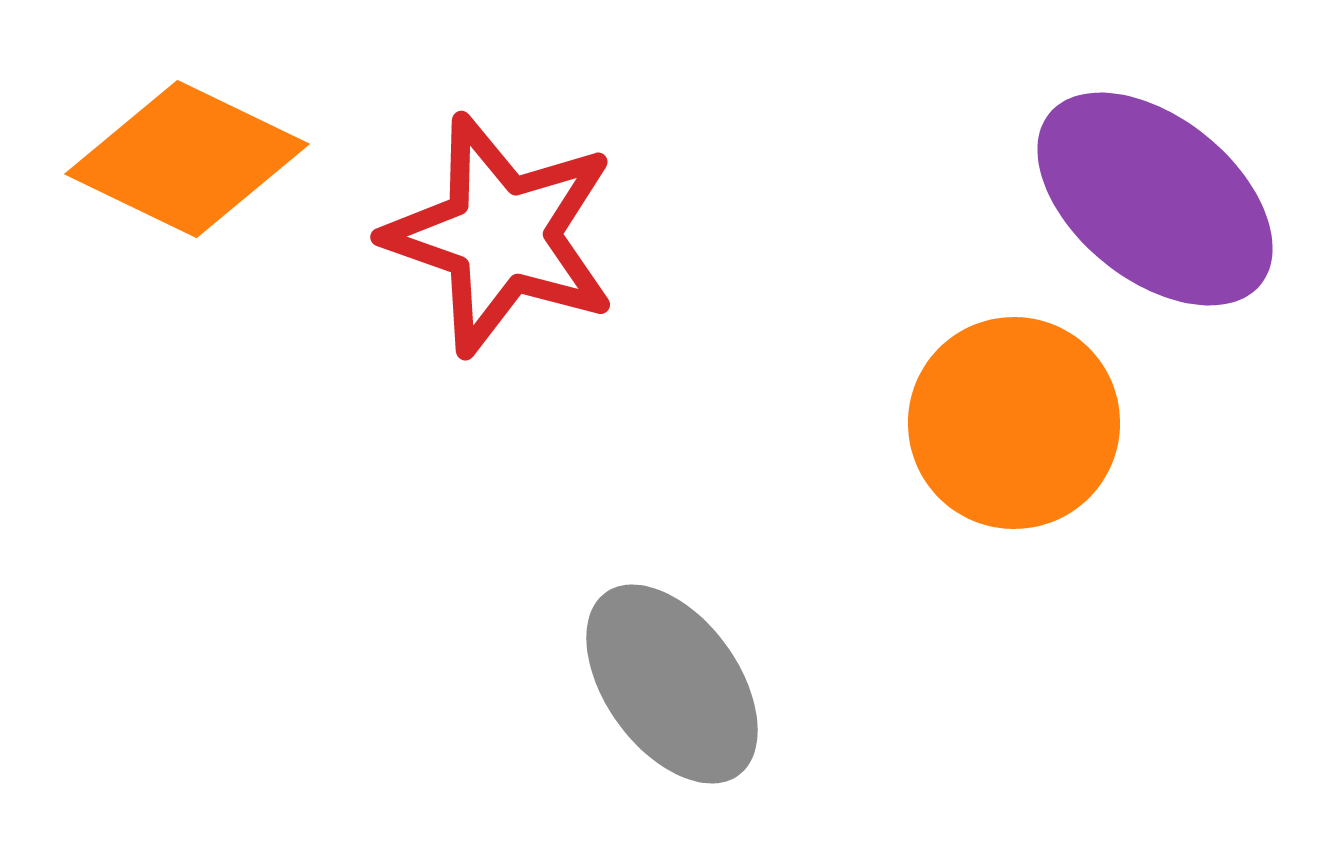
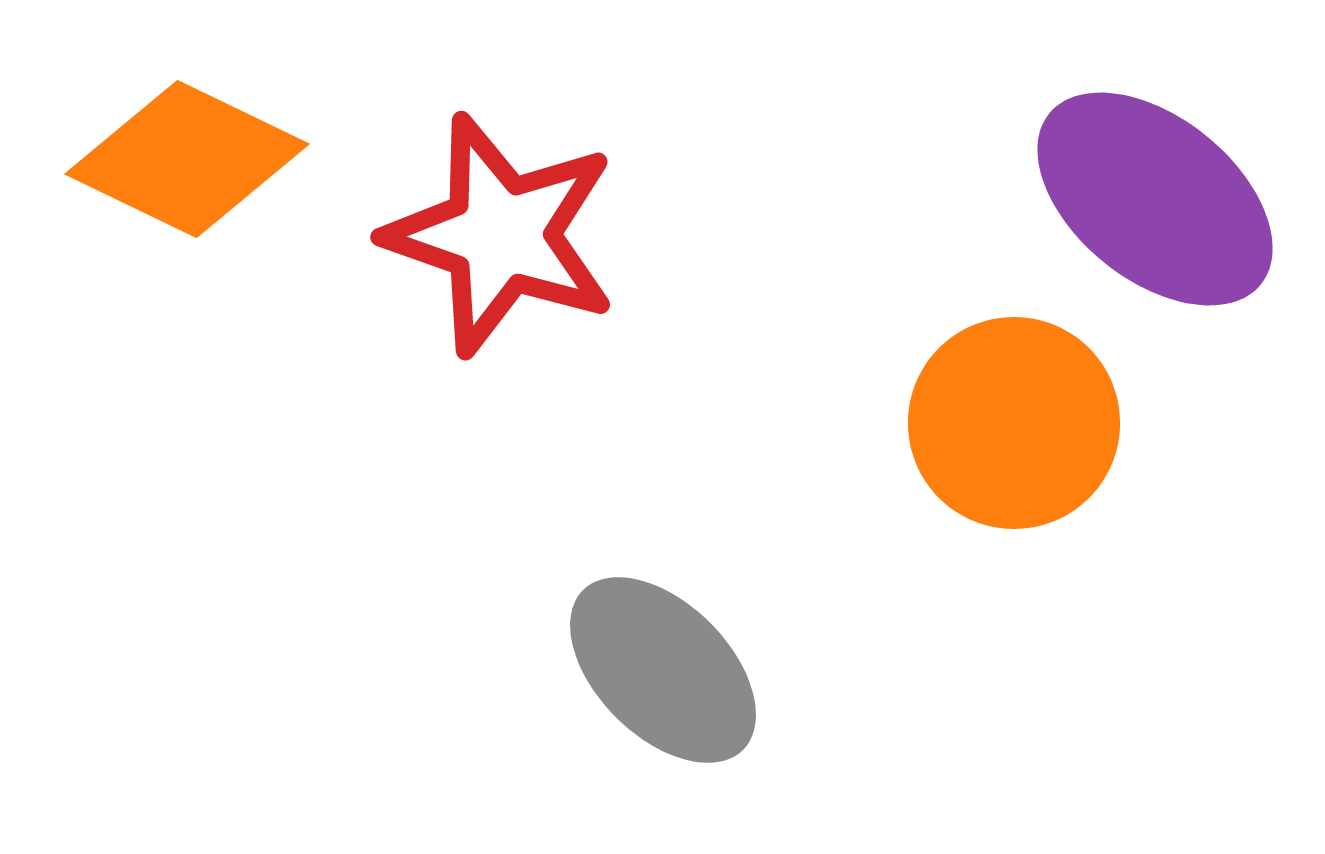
gray ellipse: moved 9 px left, 14 px up; rotated 9 degrees counterclockwise
